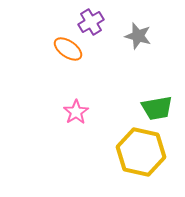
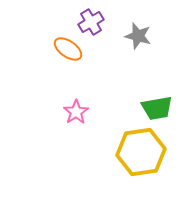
yellow hexagon: rotated 21 degrees counterclockwise
